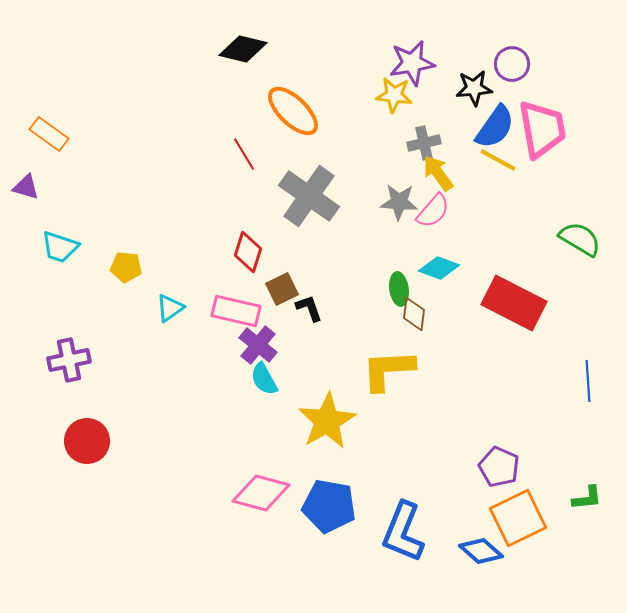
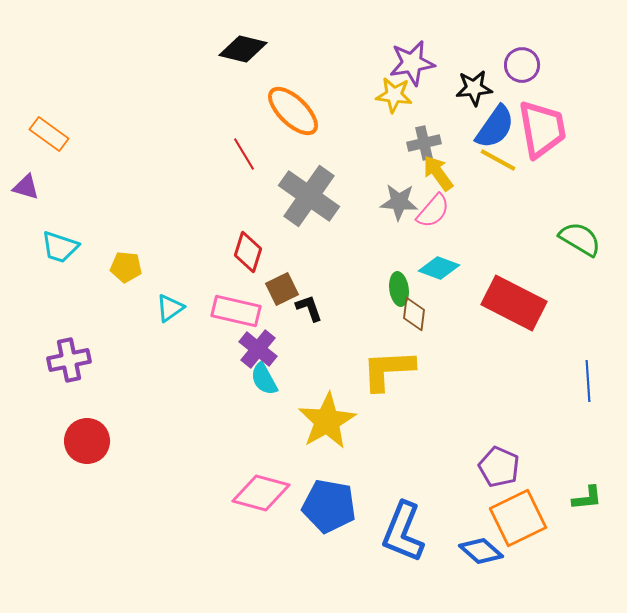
purple circle at (512, 64): moved 10 px right, 1 px down
purple cross at (258, 345): moved 4 px down
